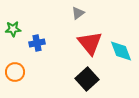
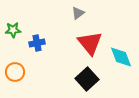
green star: moved 1 px down
cyan diamond: moved 6 px down
